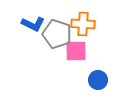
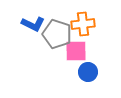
orange cross: rotated 10 degrees counterclockwise
blue circle: moved 10 px left, 8 px up
